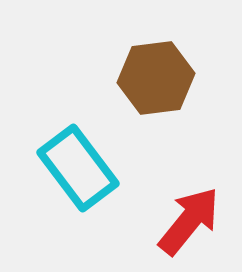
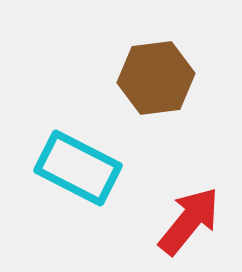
cyan rectangle: rotated 26 degrees counterclockwise
